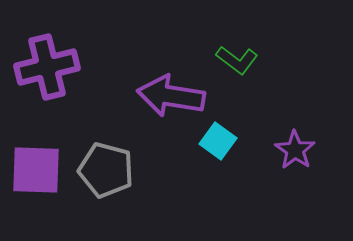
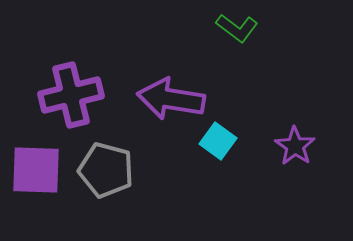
green L-shape: moved 32 px up
purple cross: moved 24 px right, 28 px down
purple arrow: moved 3 px down
purple star: moved 4 px up
